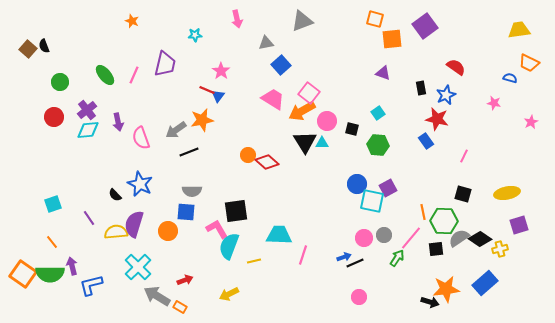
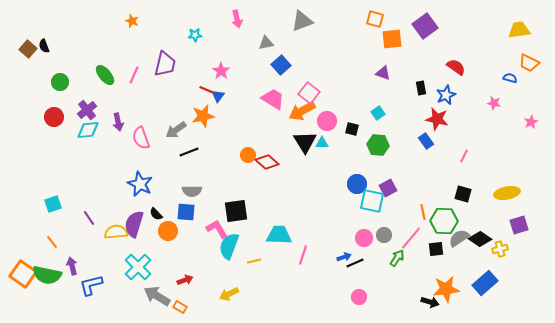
orange star at (202, 120): moved 1 px right, 4 px up
black semicircle at (115, 195): moved 41 px right, 19 px down
green semicircle at (50, 274): moved 3 px left, 1 px down; rotated 12 degrees clockwise
